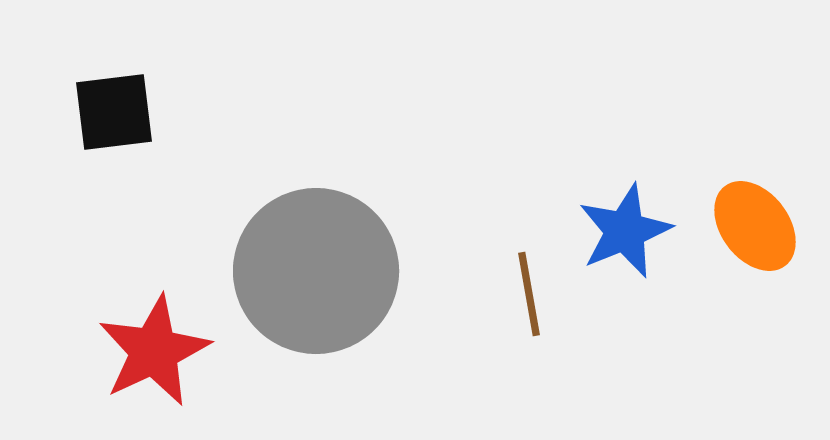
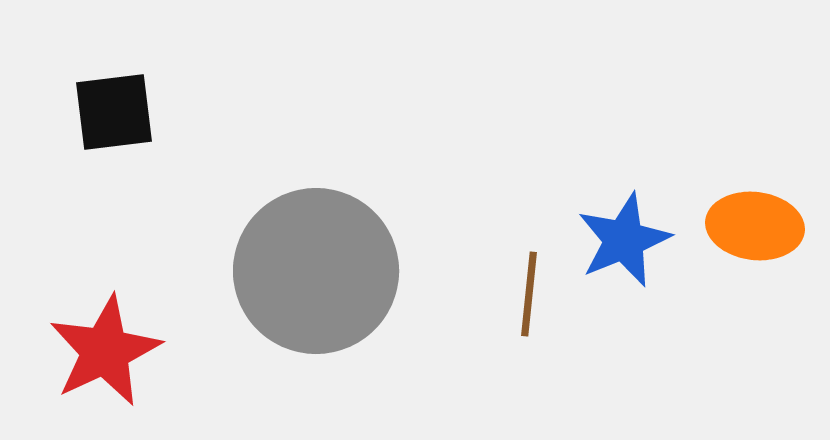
orange ellipse: rotated 46 degrees counterclockwise
blue star: moved 1 px left, 9 px down
brown line: rotated 16 degrees clockwise
red star: moved 49 px left
